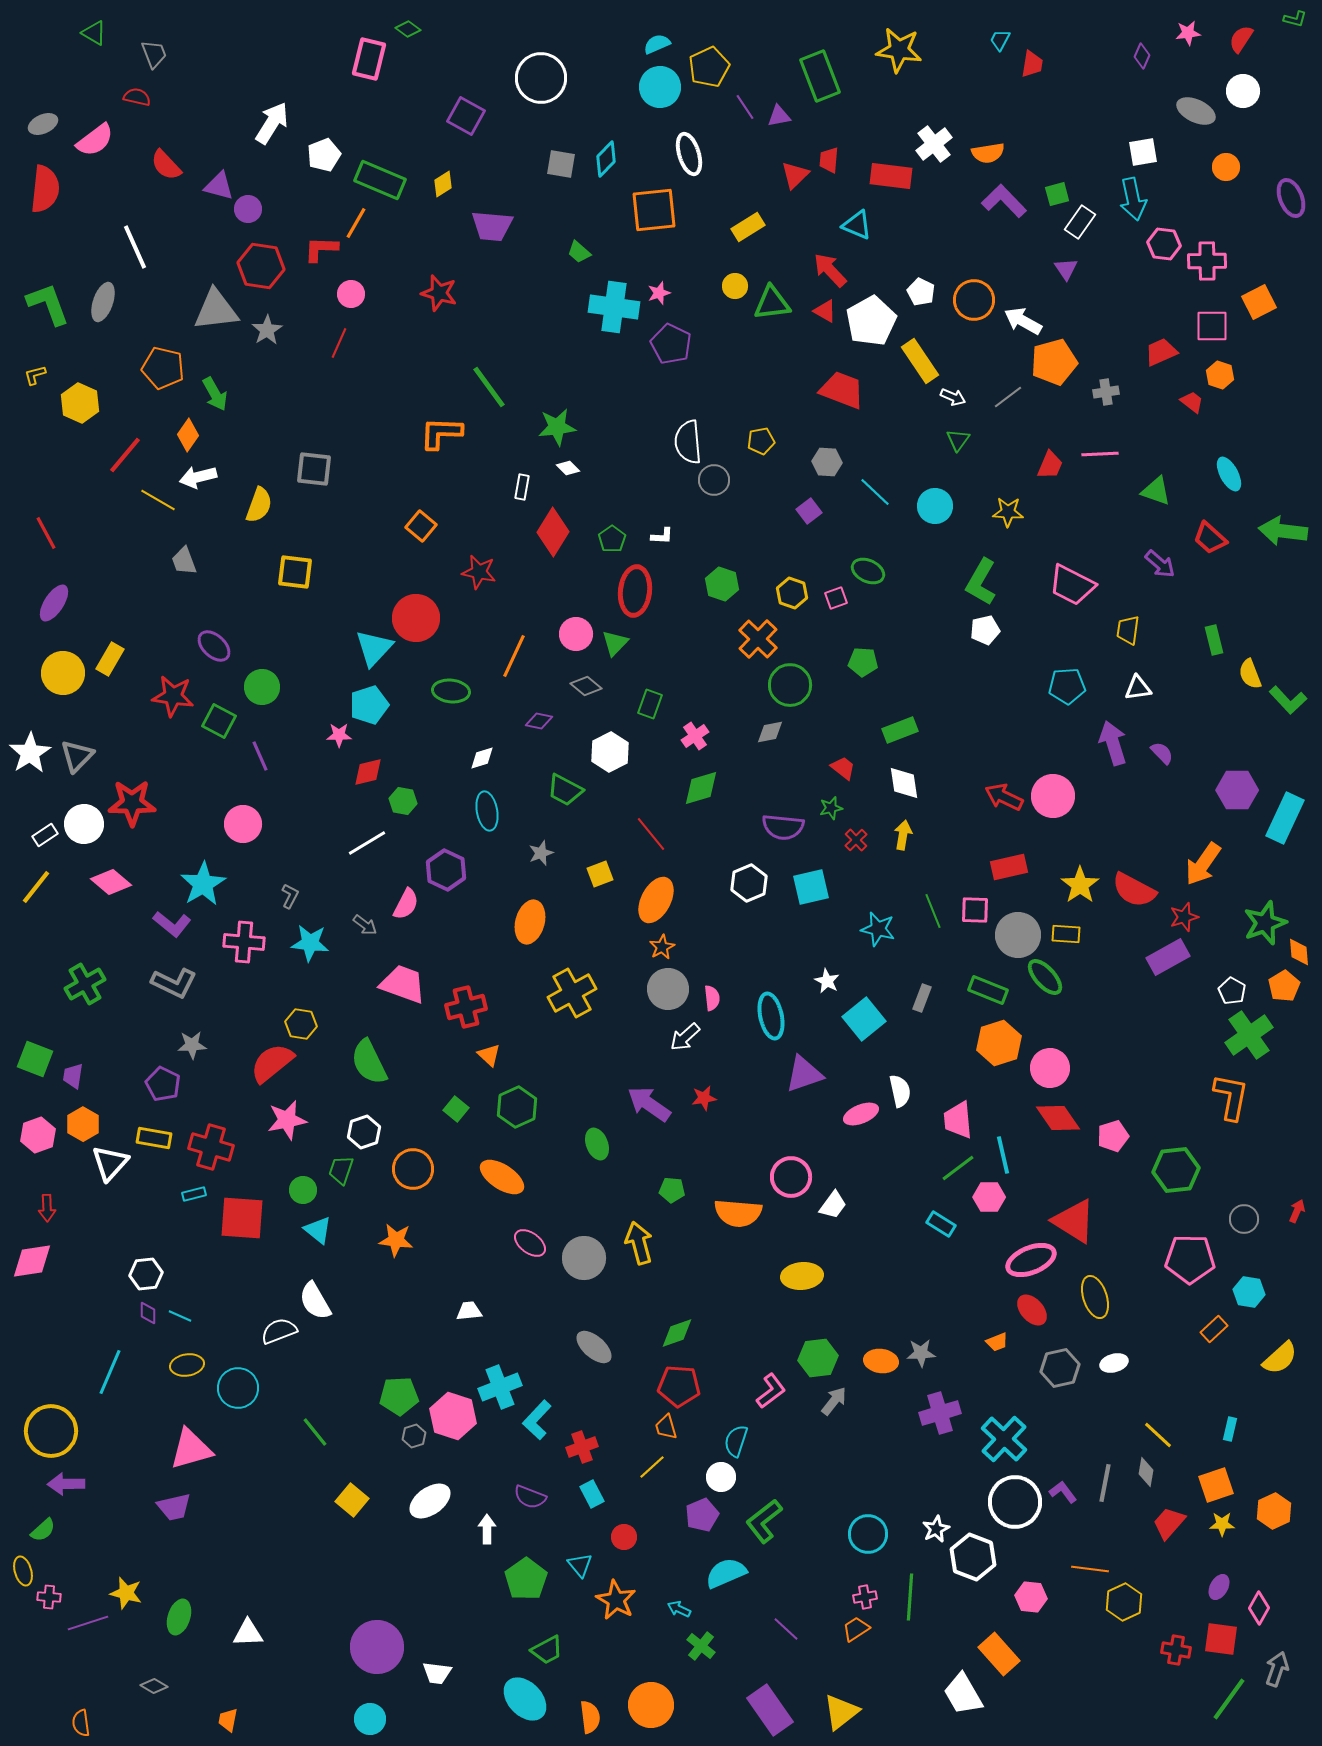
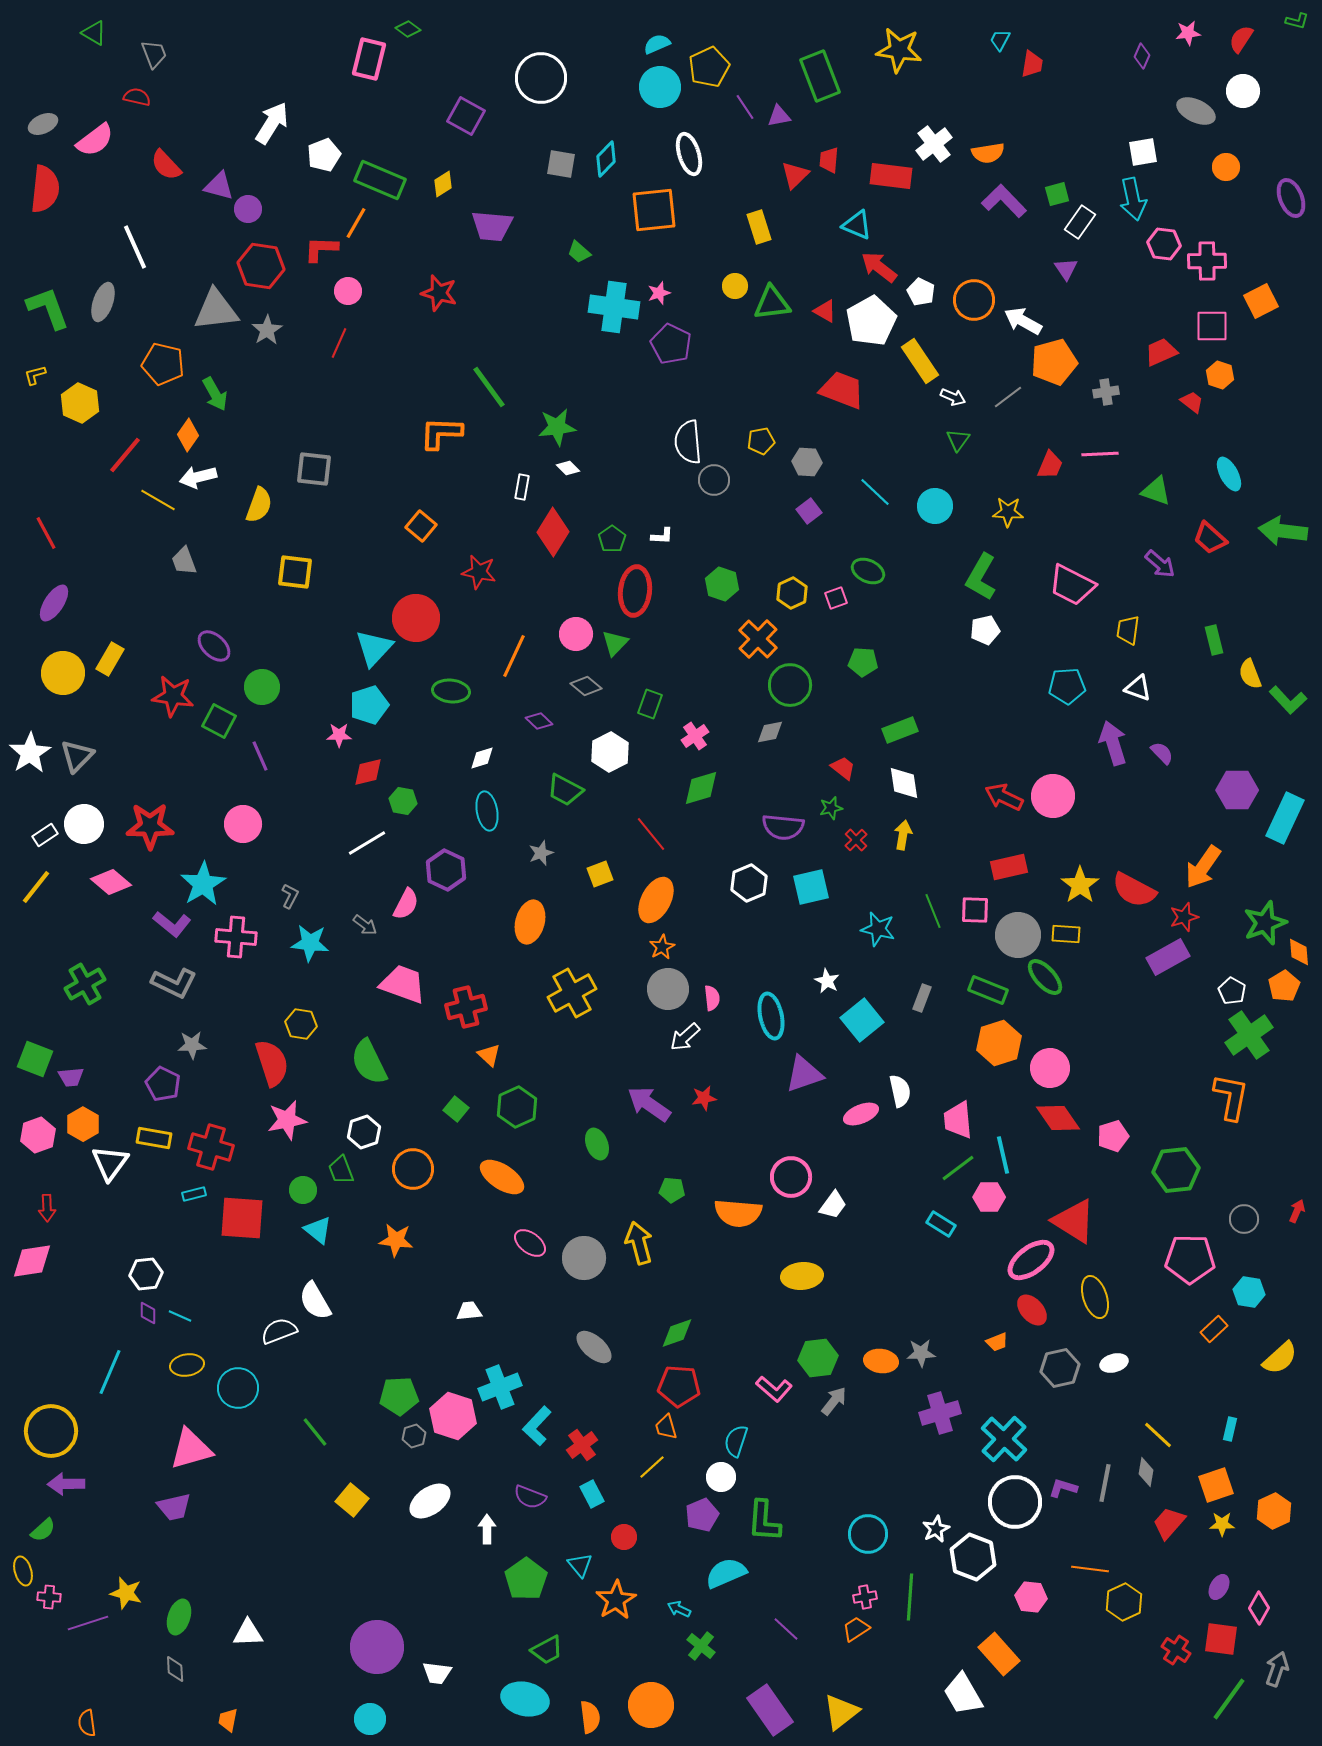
green L-shape at (1295, 19): moved 2 px right, 2 px down
yellow rectangle at (748, 227): moved 11 px right; rotated 76 degrees counterclockwise
red arrow at (830, 270): moved 49 px right, 3 px up; rotated 9 degrees counterclockwise
pink circle at (351, 294): moved 3 px left, 3 px up
orange square at (1259, 302): moved 2 px right, 1 px up
green L-shape at (48, 304): moved 4 px down
orange pentagon at (163, 368): moved 4 px up
gray hexagon at (827, 462): moved 20 px left
green L-shape at (981, 582): moved 5 px up
yellow hexagon at (792, 593): rotated 16 degrees clockwise
white triangle at (1138, 688): rotated 28 degrees clockwise
purple diamond at (539, 721): rotated 32 degrees clockwise
red star at (132, 803): moved 18 px right, 23 px down
orange arrow at (1203, 864): moved 3 px down
pink cross at (244, 942): moved 8 px left, 5 px up
cyan square at (864, 1019): moved 2 px left, 1 px down
red semicircle at (272, 1063): rotated 111 degrees clockwise
purple trapezoid at (73, 1076): moved 2 px left, 1 px down; rotated 104 degrees counterclockwise
white triangle at (110, 1163): rotated 6 degrees counterclockwise
green trapezoid at (341, 1170): rotated 40 degrees counterclockwise
pink ellipse at (1031, 1260): rotated 15 degrees counterclockwise
pink L-shape at (771, 1391): moved 3 px right, 2 px up; rotated 78 degrees clockwise
cyan L-shape at (537, 1420): moved 6 px down
red cross at (582, 1447): moved 2 px up; rotated 16 degrees counterclockwise
purple L-shape at (1063, 1492): moved 4 px up; rotated 36 degrees counterclockwise
green L-shape at (764, 1521): rotated 48 degrees counterclockwise
orange star at (616, 1600): rotated 12 degrees clockwise
red cross at (1176, 1650): rotated 24 degrees clockwise
gray diamond at (154, 1686): moved 21 px right, 17 px up; rotated 56 degrees clockwise
cyan ellipse at (525, 1699): rotated 33 degrees counterclockwise
orange semicircle at (81, 1723): moved 6 px right
